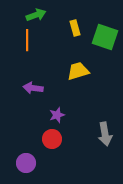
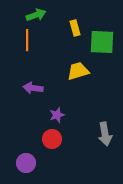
green square: moved 3 px left, 5 px down; rotated 16 degrees counterclockwise
